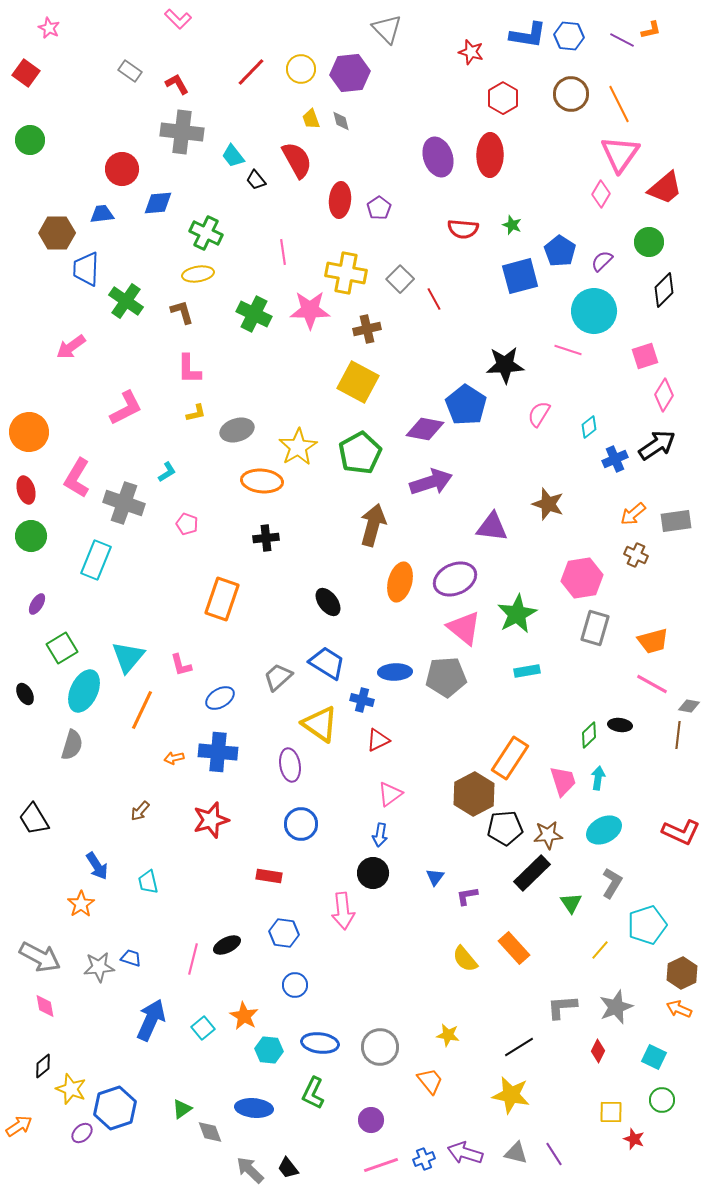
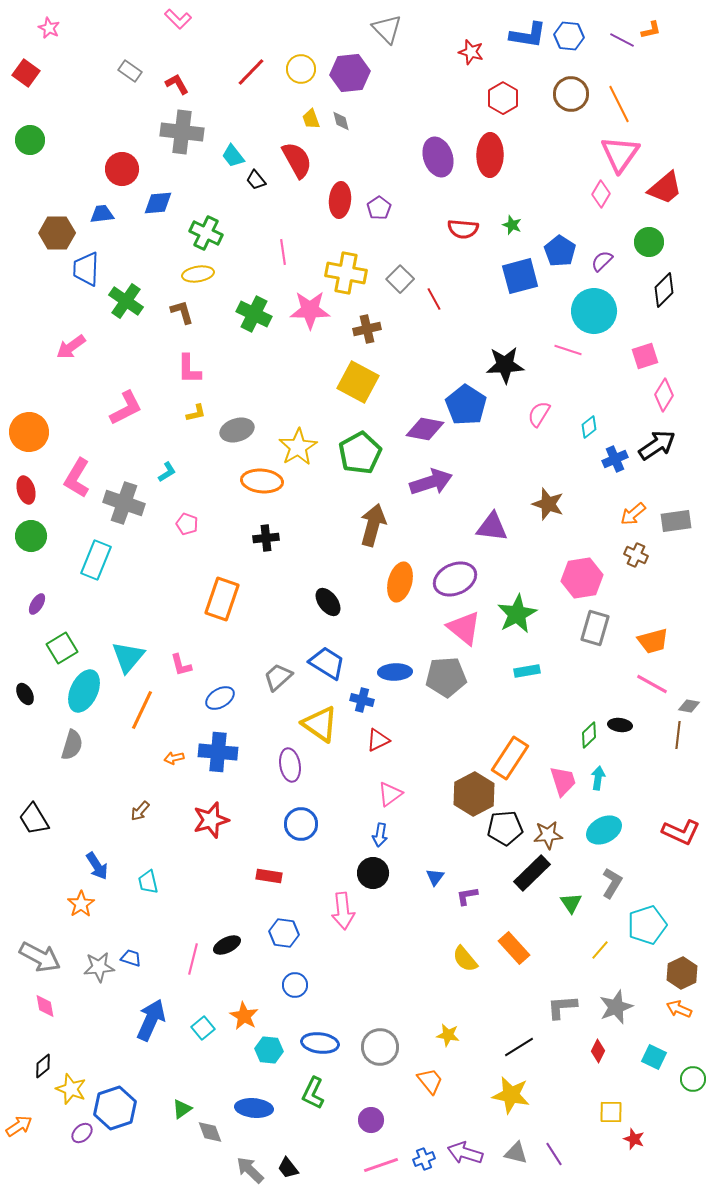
green circle at (662, 1100): moved 31 px right, 21 px up
